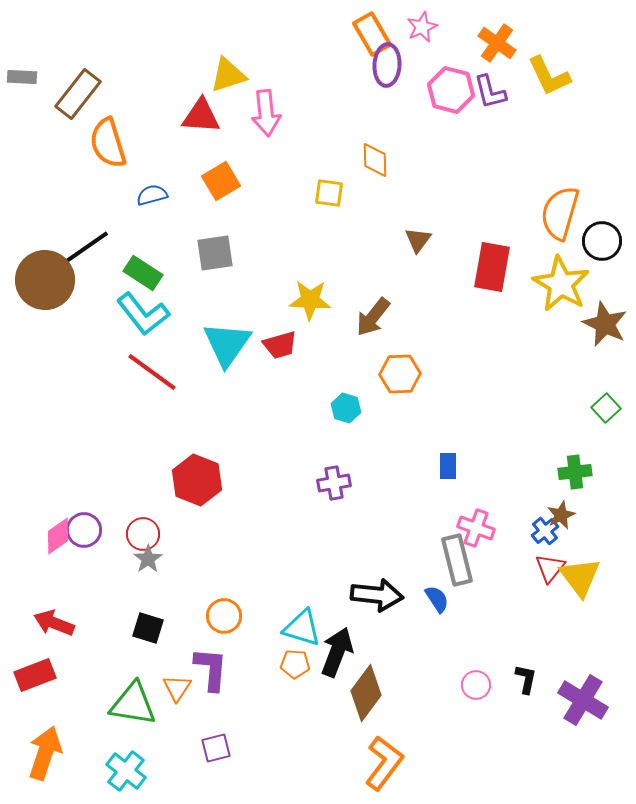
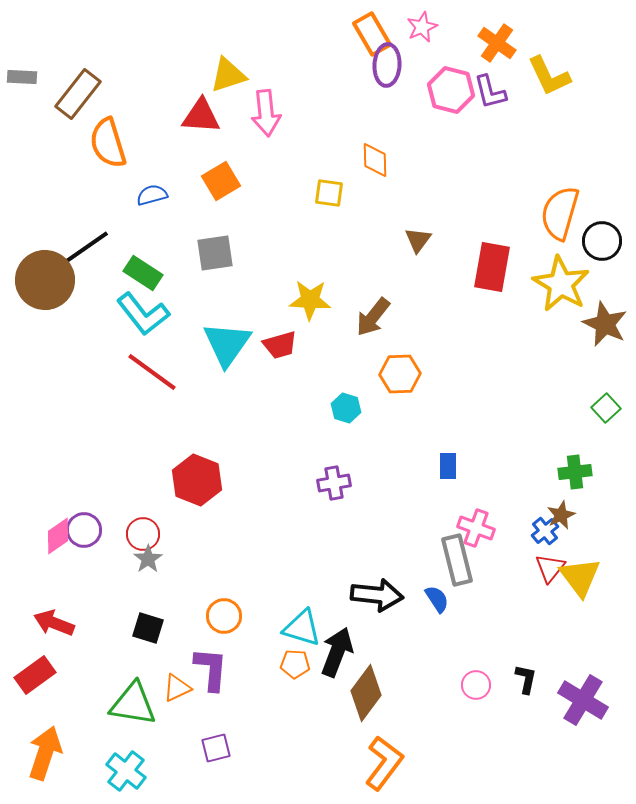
red rectangle at (35, 675): rotated 15 degrees counterclockwise
orange triangle at (177, 688): rotated 32 degrees clockwise
